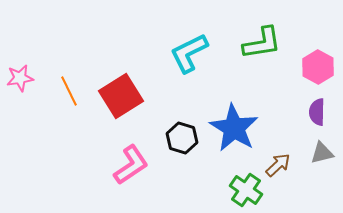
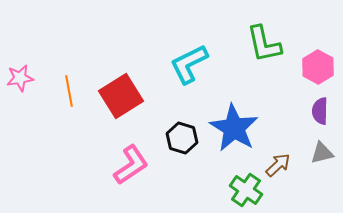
green L-shape: moved 2 px right, 1 px down; rotated 87 degrees clockwise
cyan L-shape: moved 11 px down
orange line: rotated 16 degrees clockwise
purple semicircle: moved 3 px right, 1 px up
